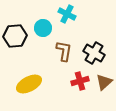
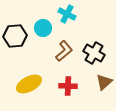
brown L-shape: rotated 40 degrees clockwise
red cross: moved 12 px left, 5 px down; rotated 18 degrees clockwise
